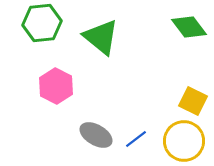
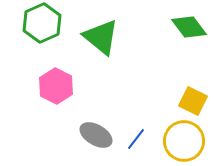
green hexagon: rotated 18 degrees counterclockwise
blue line: rotated 15 degrees counterclockwise
